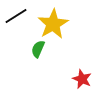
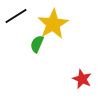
green semicircle: moved 1 px left, 5 px up
